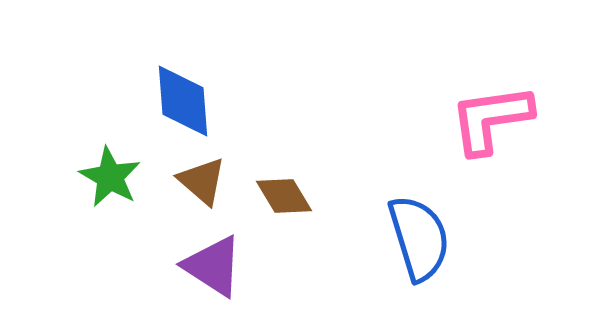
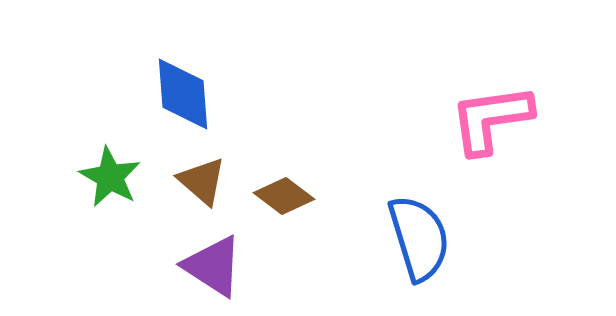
blue diamond: moved 7 px up
brown diamond: rotated 22 degrees counterclockwise
